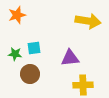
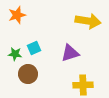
cyan square: rotated 16 degrees counterclockwise
purple triangle: moved 5 px up; rotated 12 degrees counterclockwise
brown circle: moved 2 px left
